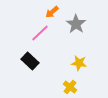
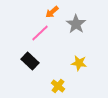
yellow cross: moved 12 px left, 1 px up
